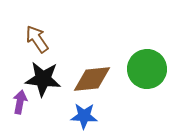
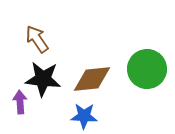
purple arrow: rotated 15 degrees counterclockwise
